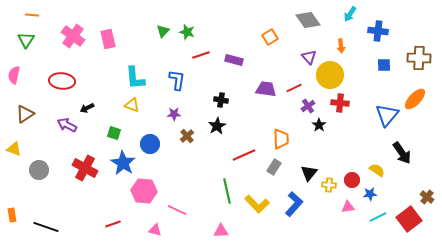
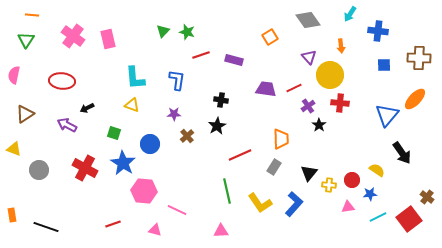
red line at (244, 155): moved 4 px left
yellow L-shape at (257, 204): moved 3 px right, 1 px up; rotated 10 degrees clockwise
